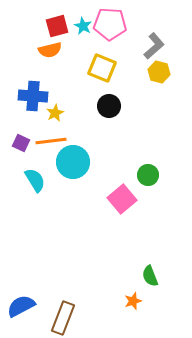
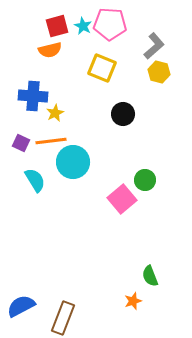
black circle: moved 14 px right, 8 px down
green circle: moved 3 px left, 5 px down
